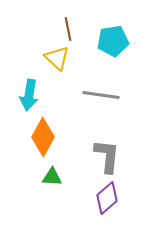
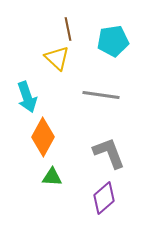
cyan arrow: moved 2 px left, 2 px down; rotated 28 degrees counterclockwise
gray L-shape: moved 2 px right, 3 px up; rotated 27 degrees counterclockwise
purple diamond: moved 3 px left
